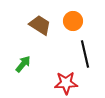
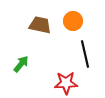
brown trapezoid: rotated 20 degrees counterclockwise
green arrow: moved 2 px left
